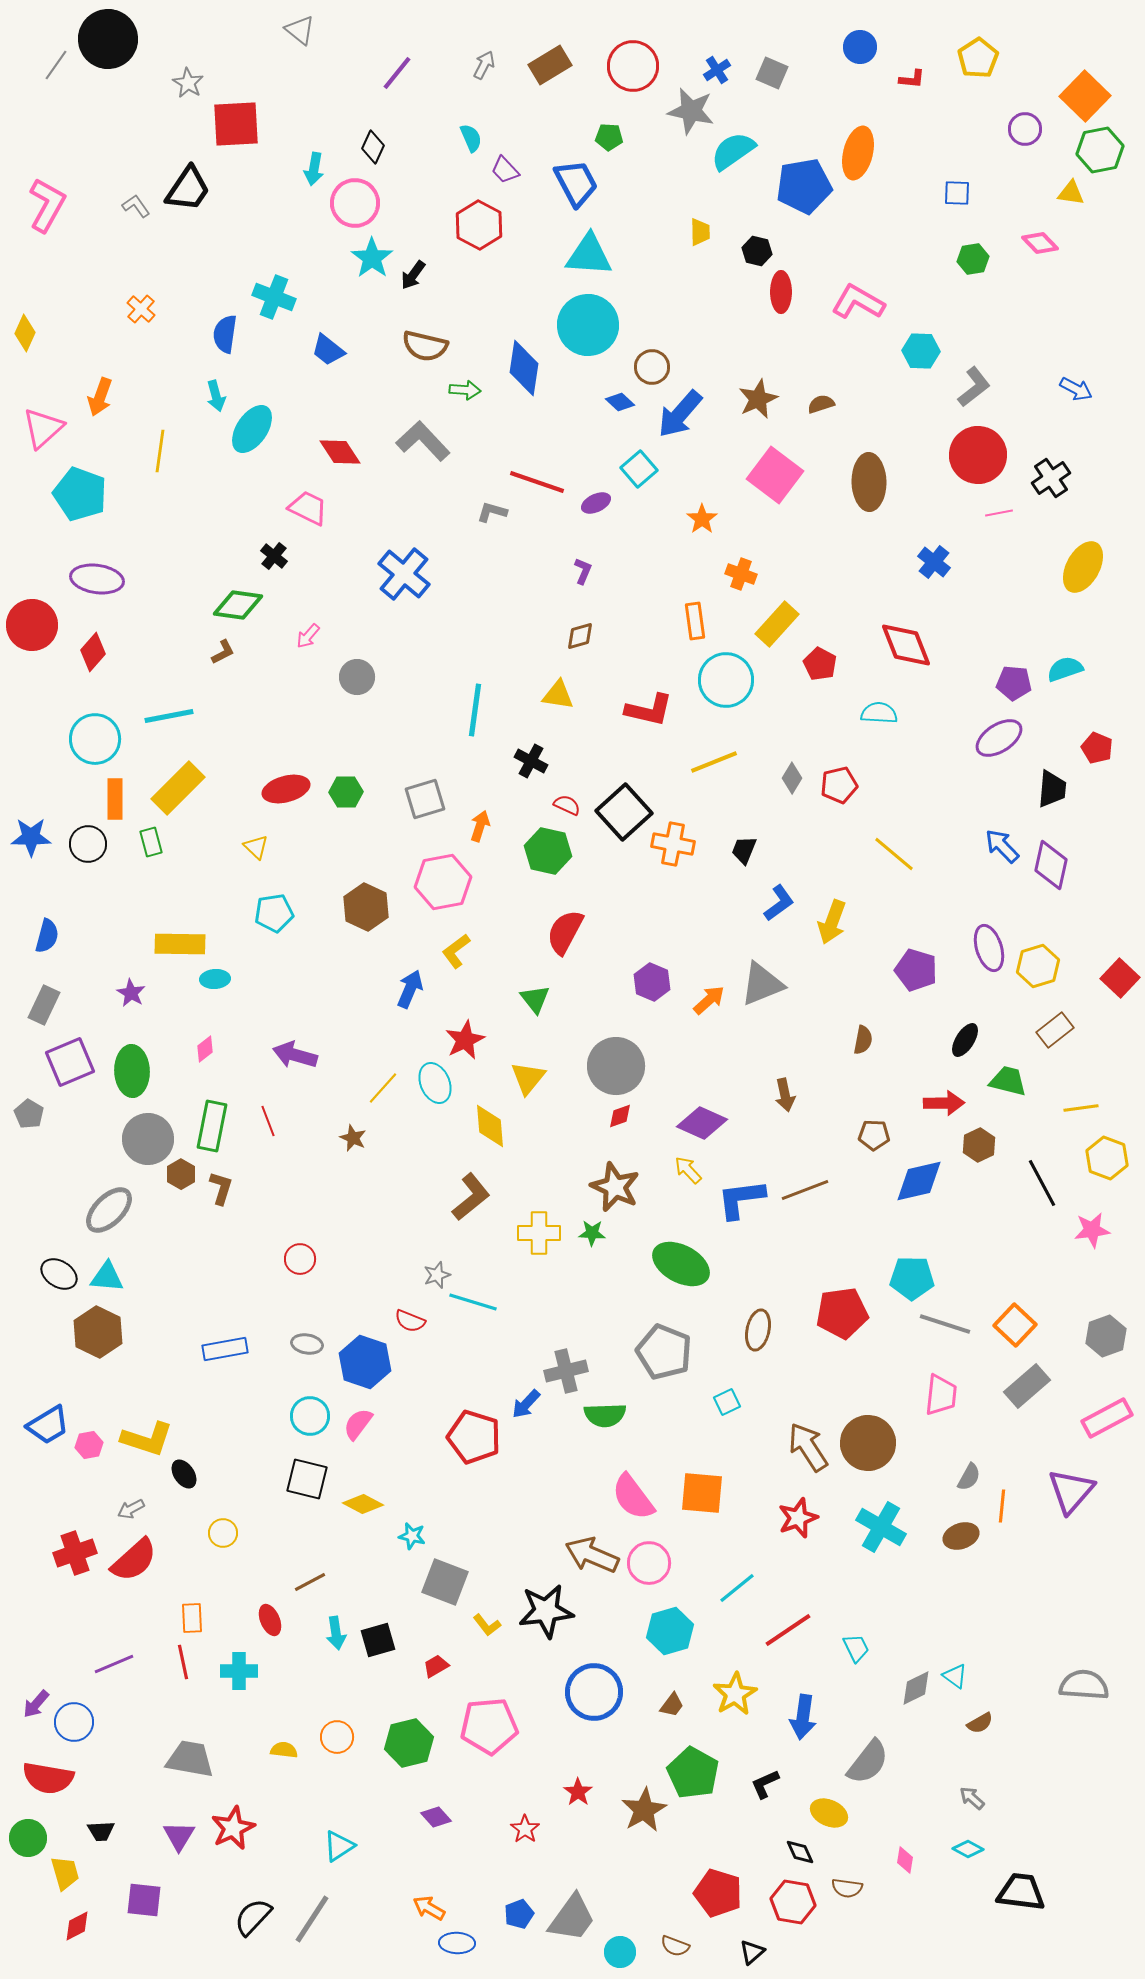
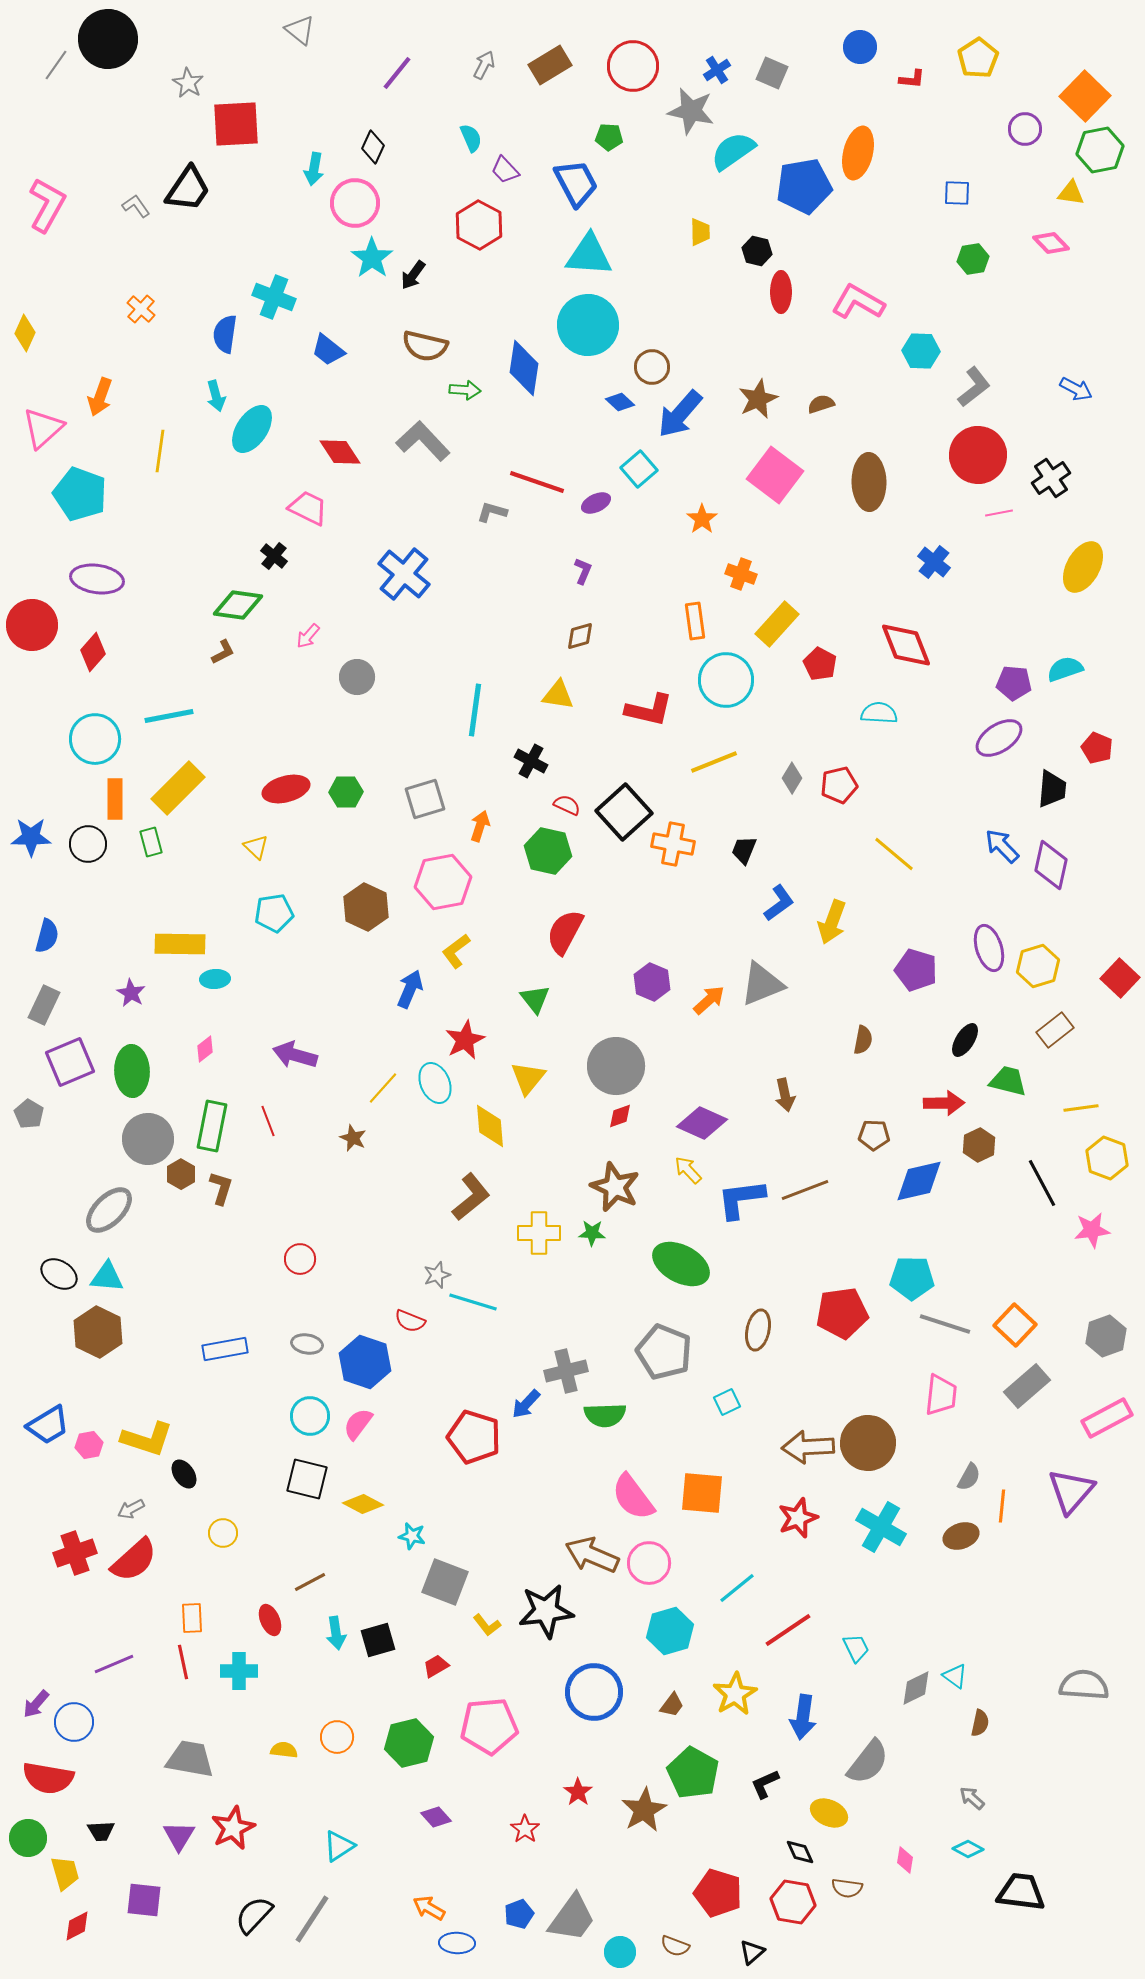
pink diamond at (1040, 243): moved 11 px right
brown arrow at (808, 1447): rotated 60 degrees counterclockwise
brown semicircle at (980, 1723): rotated 48 degrees counterclockwise
black semicircle at (253, 1917): moved 1 px right, 2 px up
